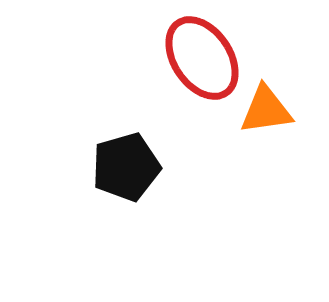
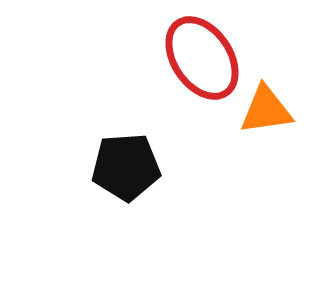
black pentagon: rotated 12 degrees clockwise
